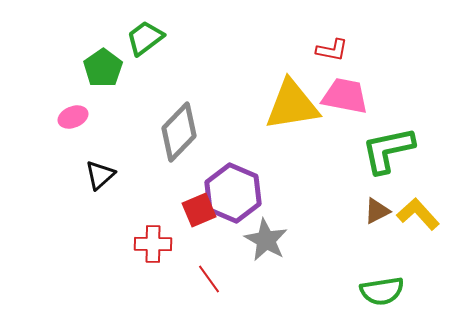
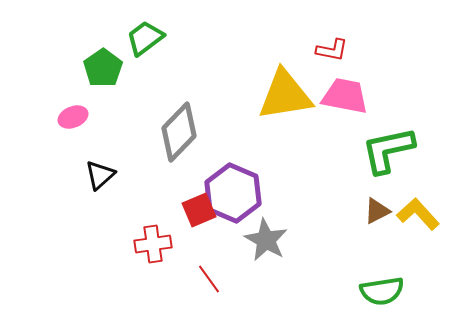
yellow triangle: moved 7 px left, 10 px up
red cross: rotated 9 degrees counterclockwise
